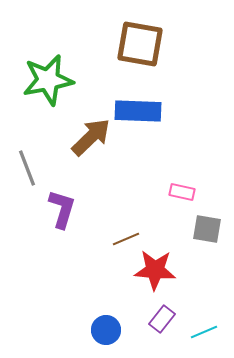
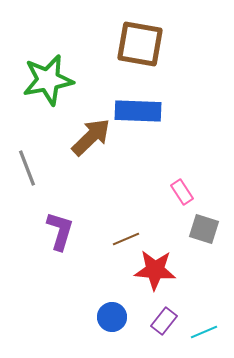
pink rectangle: rotated 45 degrees clockwise
purple L-shape: moved 2 px left, 22 px down
gray square: moved 3 px left; rotated 8 degrees clockwise
purple rectangle: moved 2 px right, 2 px down
blue circle: moved 6 px right, 13 px up
